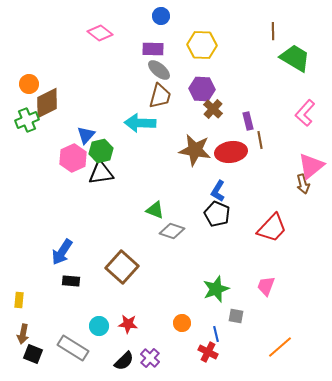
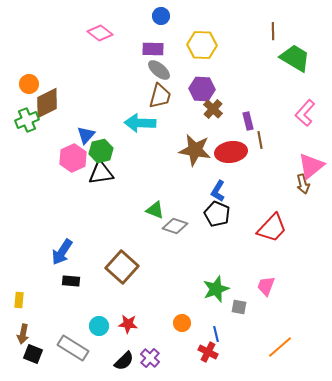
gray diamond at (172, 231): moved 3 px right, 5 px up
gray square at (236, 316): moved 3 px right, 9 px up
